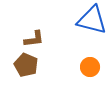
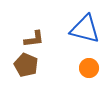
blue triangle: moved 7 px left, 9 px down
orange circle: moved 1 px left, 1 px down
